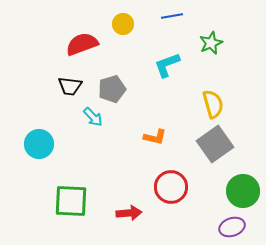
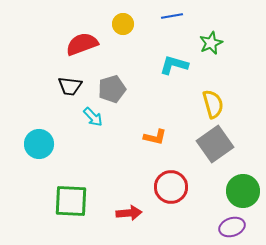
cyan L-shape: moved 7 px right; rotated 36 degrees clockwise
